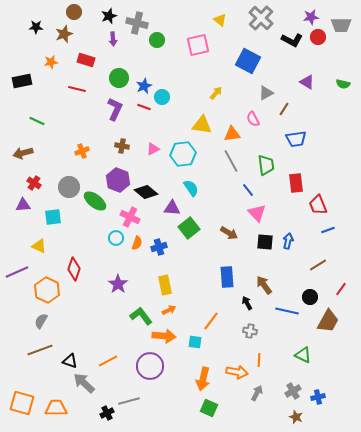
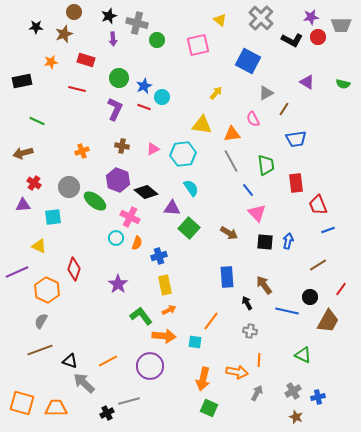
green square at (189, 228): rotated 10 degrees counterclockwise
blue cross at (159, 247): moved 9 px down
